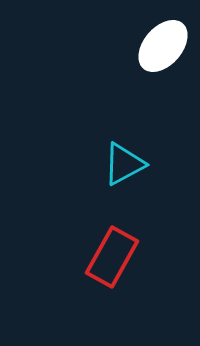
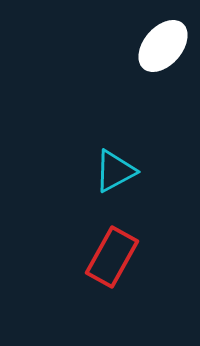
cyan triangle: moved 9 px left, 7 px down
